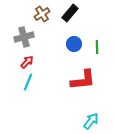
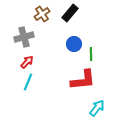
green line: moved 6 px left, 7 px down
cyan arrow: moved 6 px right, 13 px up
